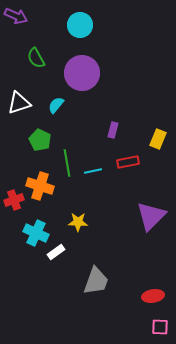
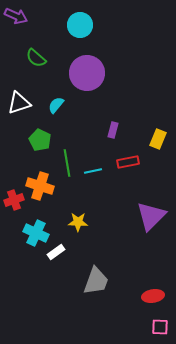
green semicircle: rotated 20 degrees counterclockwise
purple circle: moved 5 px right
